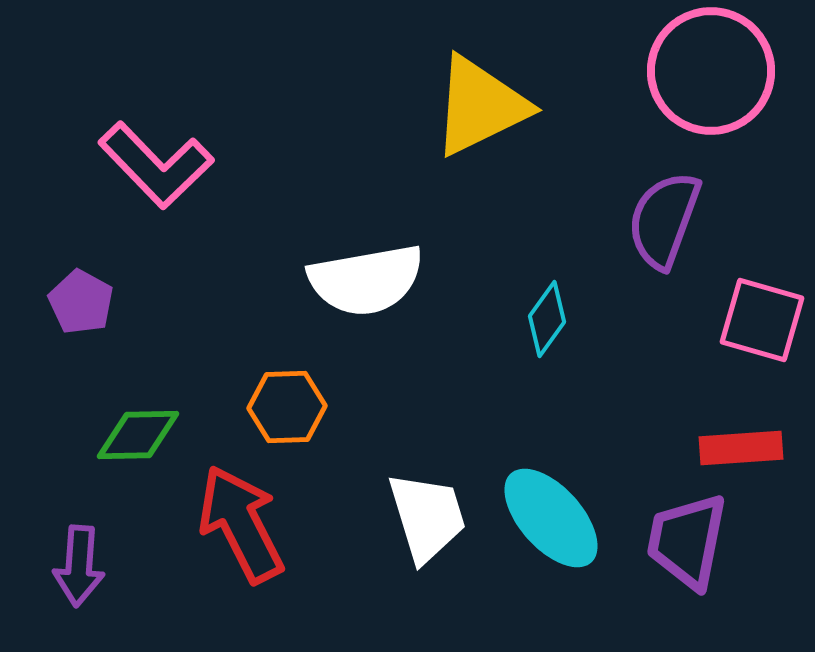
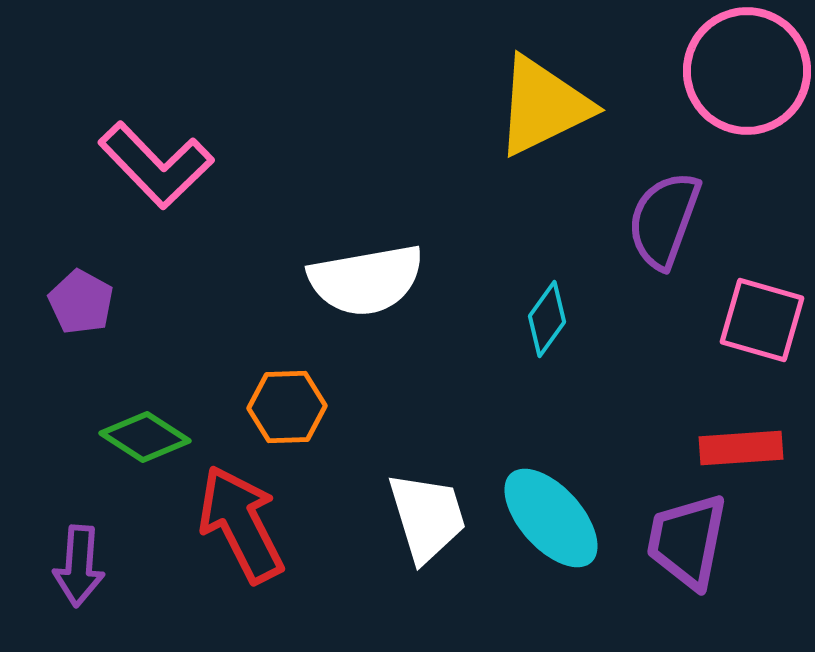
pink circle: moved 36 px right
yellow triangle: moved 63 px right
green diamond: moved 7 px right, 2 px down; rotated 34 degrees clockwise
